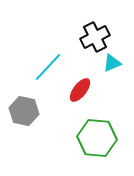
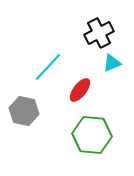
black cross: moved 4 px right, 4 px up
green hexagon: moved 5 px left, 3 px up
